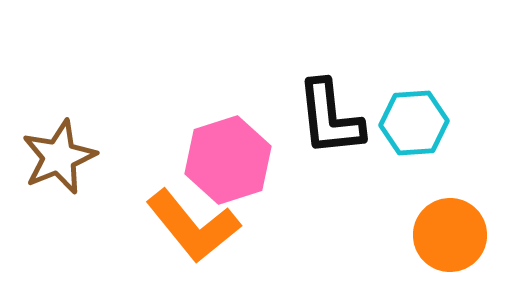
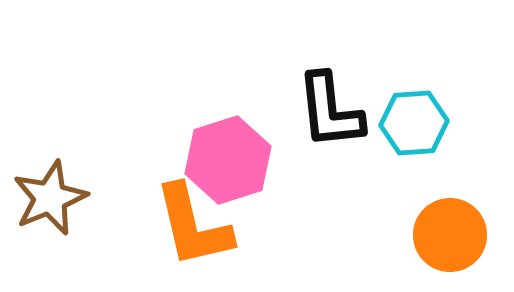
black L-shape: moved 7 px up
brown star: moved 9 px left, 41 px down
orange L-shape: rotated 26 degrees clockwise
